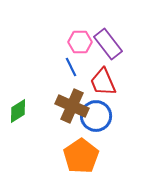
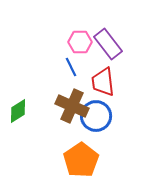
red trapezoid: rotated 16 degrees clockwise
orange pentagon: moved 4 px down
